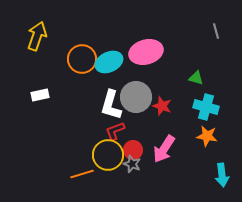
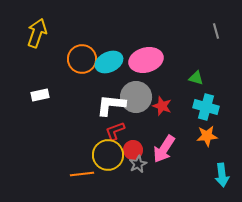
yellow arrow: moved 3 px up
pink ellipse: moved 8 px down
white L-shape: rotated 80 degrees clockwise
orange star: rotated 15 degrees counterclockwise
gray star: moved 6 px right; rotated 24 degrees clockwise
orange line: rotated 10 degrees clockwise
